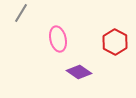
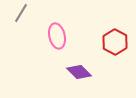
pink ellipse: moved 1 px left, 3 px up
purple diamond: rotated 10 degrees clockwise
